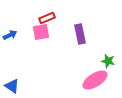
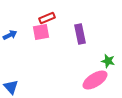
blue triangle: moved 1 px left, 1 px down; rotated 14 degrees clockwise
